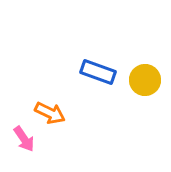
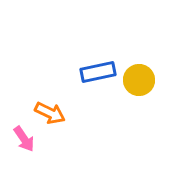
blue rectangle: rotated 32 degrees counterclockwise
yellow circle: moved 6 px left
